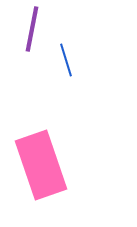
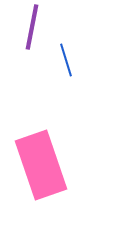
purple line: moved 2 px up
